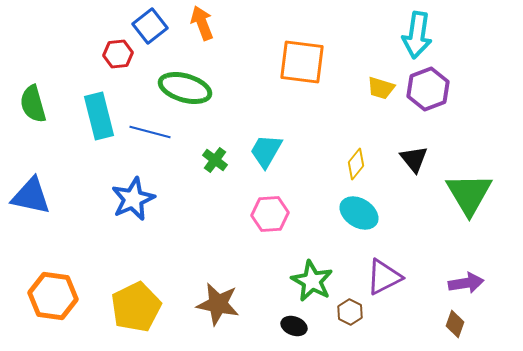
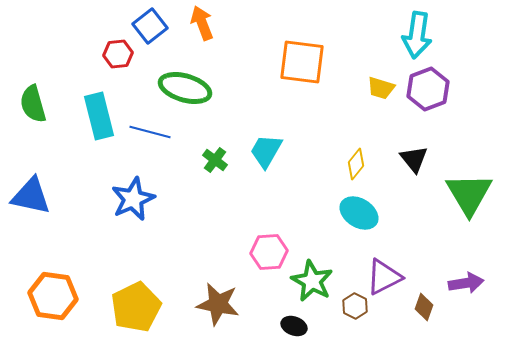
pink hexagon: moved 1 px left, 38 px down
brown hexagon: moved 5 px right, 6 px up
brown diamond: moved 31 px left, 17 px up
